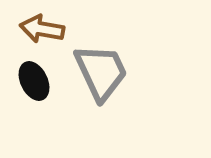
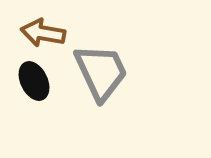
brown arrow: moved 1 px right, 4 px down
